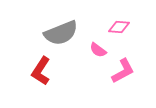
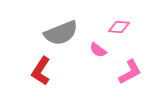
pink L-shape: moved 7 px right, 1 px down
